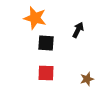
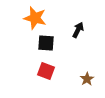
red square: moved 2 px up; rotated 18 degrees clockwise
brown star: rotated 16 degrees counterclockwise
